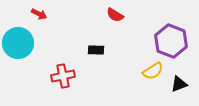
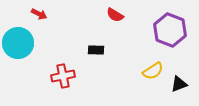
purple hexagon: moved 1 px left, 11 px up
